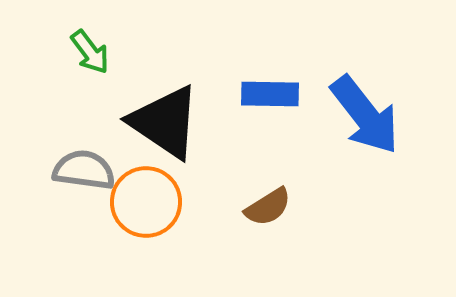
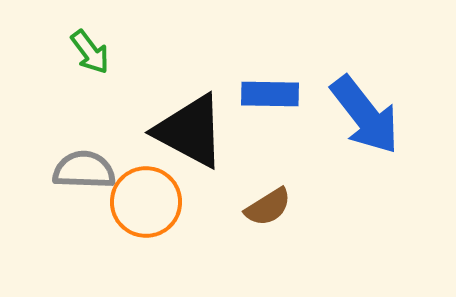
black triangle: moved 25 px right, 9 px down; rotated 6 degrees counterclockwise
gray semicircle: rotated 6 degrees counterclockwise
